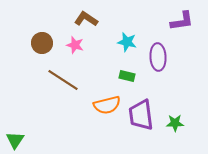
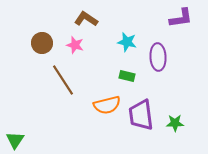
purple L-shape: moved 1 px left, 3 px up
brown line: rotated 24 degrees clockwise
